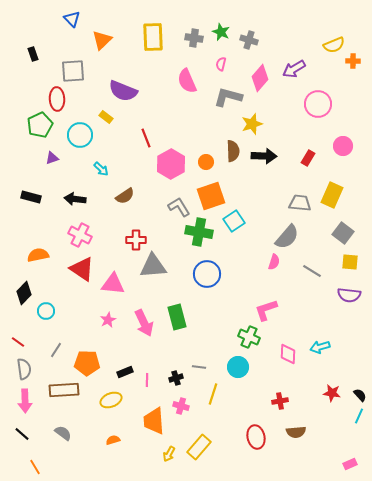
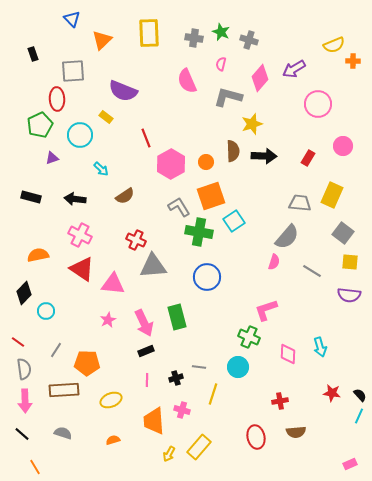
yellow rectangle at (153, 37): moved 4 px left, 4 px up
red cross at (136, 240): rotated 24 degrees clockwise
blue circle at (207, 274): moved 3 px down
cyan arrow at (320, 347): rotated 90 degrees counterclockwise
black rectangle at (125, 372): moved 21 px right, 21 px up
pink cross at (181, 406): moved 1 px right, 4 px down
gray semicircle at (63, 433): rotated 18 degrees counterclockwise
